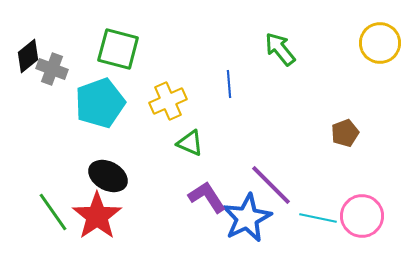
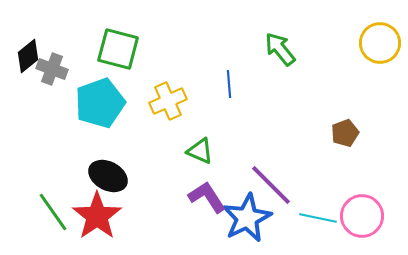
green triangle: moved 10 px right, 8 px down
